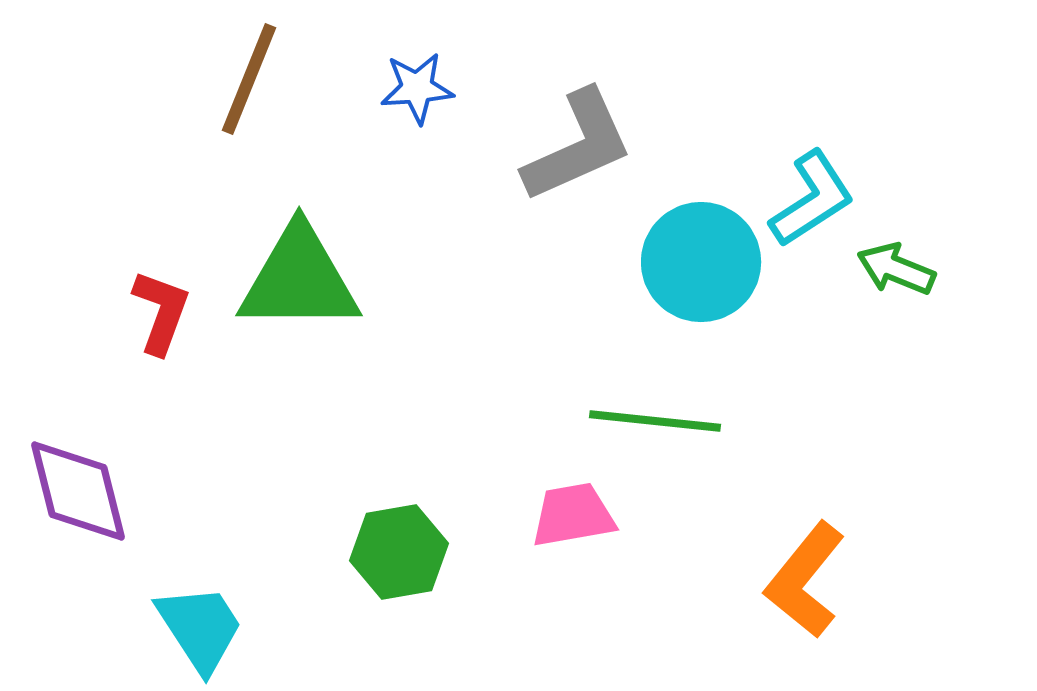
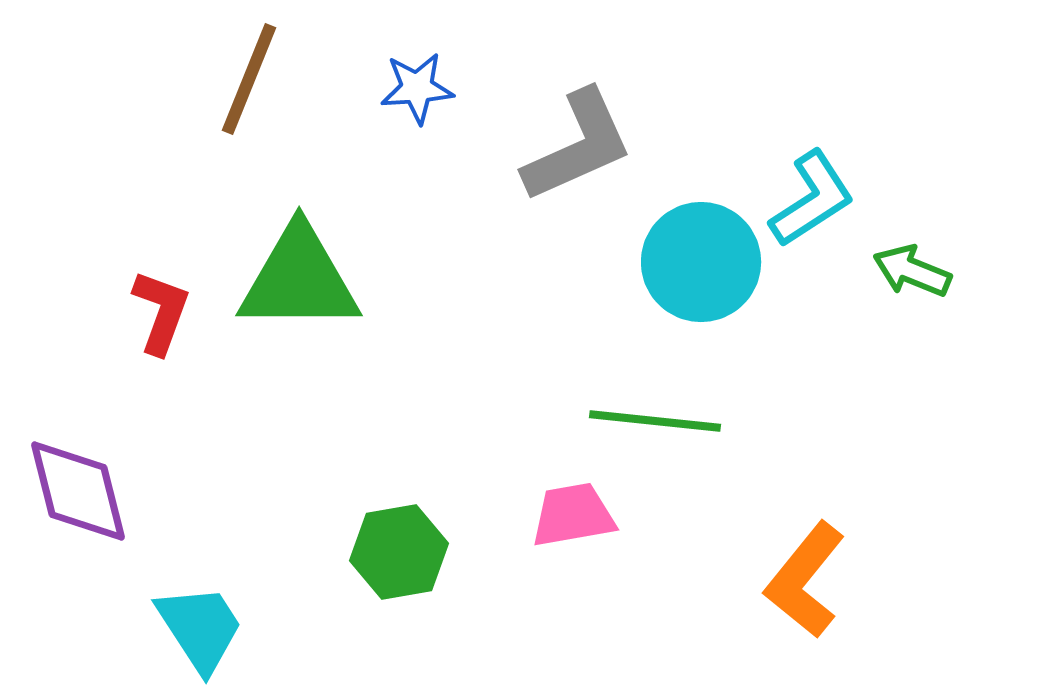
green arrow: moved 16 px right, 2 px down
